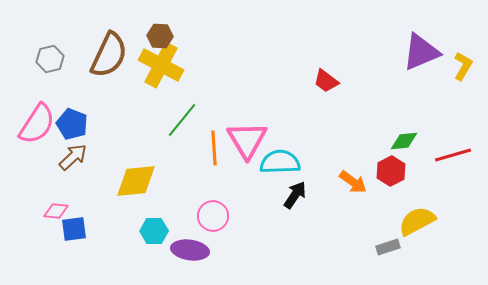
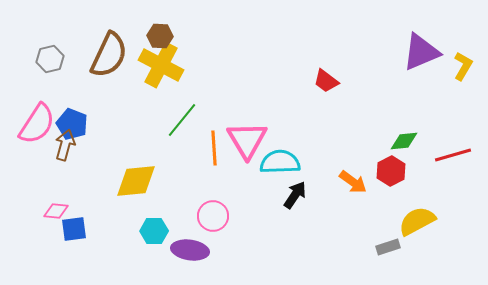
brown arrow: moved 8 px left, 12 px up; rotated 32 degrees counterclockwise
